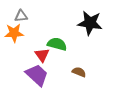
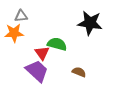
red triangle: moved 2 px up
purple trapezoid: moved 4 px up
